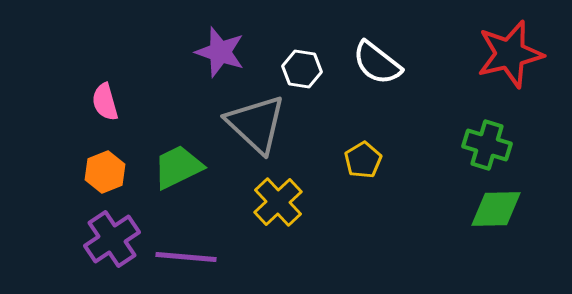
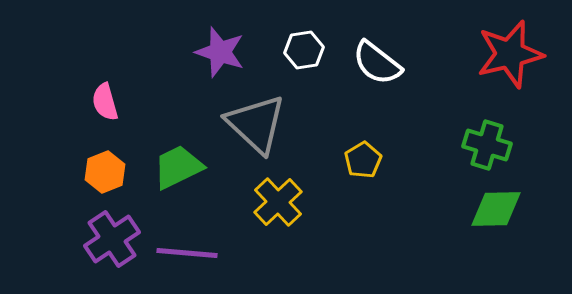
white hexagon: moved 2 px right, 19 px up; rotated 18 degrees counterclockwise
purple line: moved 1 px right, 4 px up
